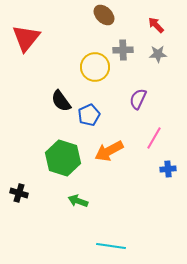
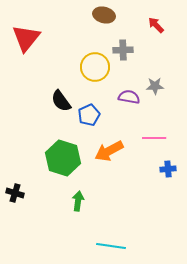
brown ellipse: rotated 30 degrees counterclockwise
gray star: moved 3 px left, 32 px down
purple semicircle: moved 9 px left, 2 px up; rotated 75 degrees clockwise
pink line: rotated 60 degrees clockwise
black cross: moved 4 px left
green arrow: rotated 78 degrees clockwise
